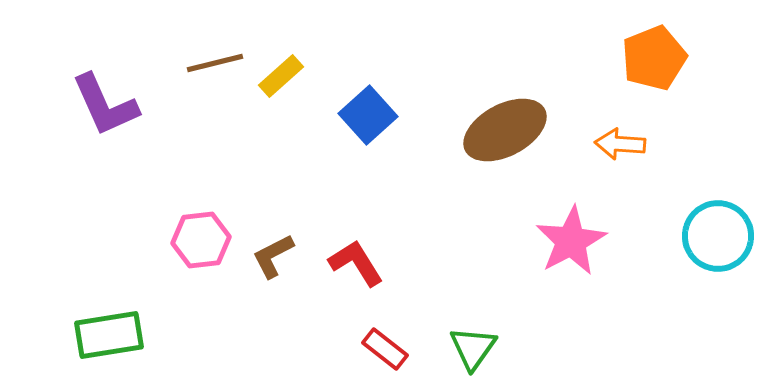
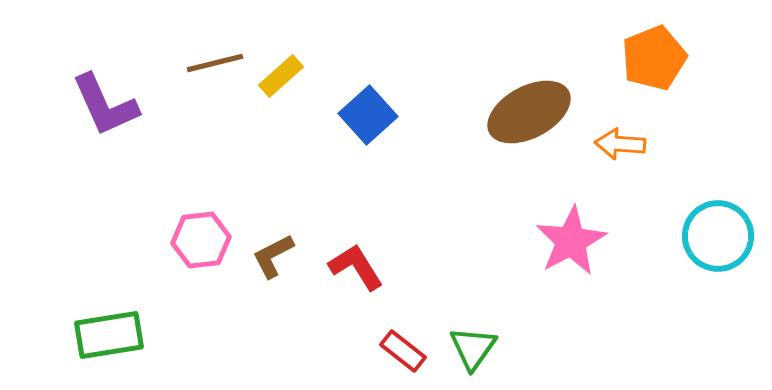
brown ellipse: moved 24 px right, 18 px up
red L-shape: moved 4 px down
red rectangle: moved 18 px right, 2 px down
